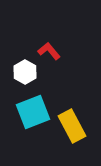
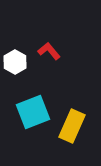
white hexagon: moved 10 px left, 10 px up
yellow rectangle: rotated 52 degrees clockwise
